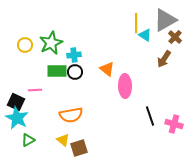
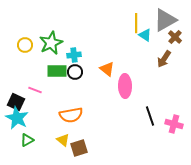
pink line: rotated 24 degrees clockwise
green triangle: moved 1 px left
